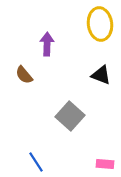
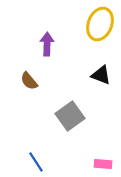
yellow ellipse: rotated 28 degrees clockwise
brown semicircle: moved 5 px right, 6 px down
gray square: rotated 12 degrees clockwise
pink rectangle: moved 2 px left
